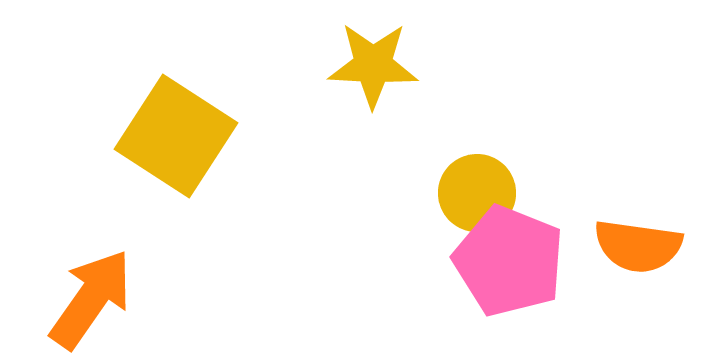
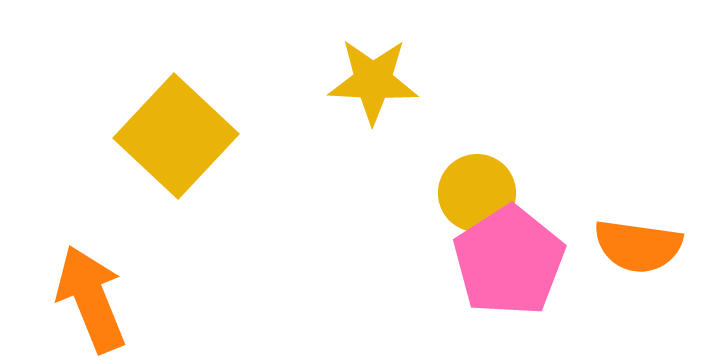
yellow star: moved 16 px down
yellow square: rotated 10 degrees clockwise
pink pentagon: rotated 17 degrees clockwise
orange arrow: rotated 57 degrees counterclockwise
